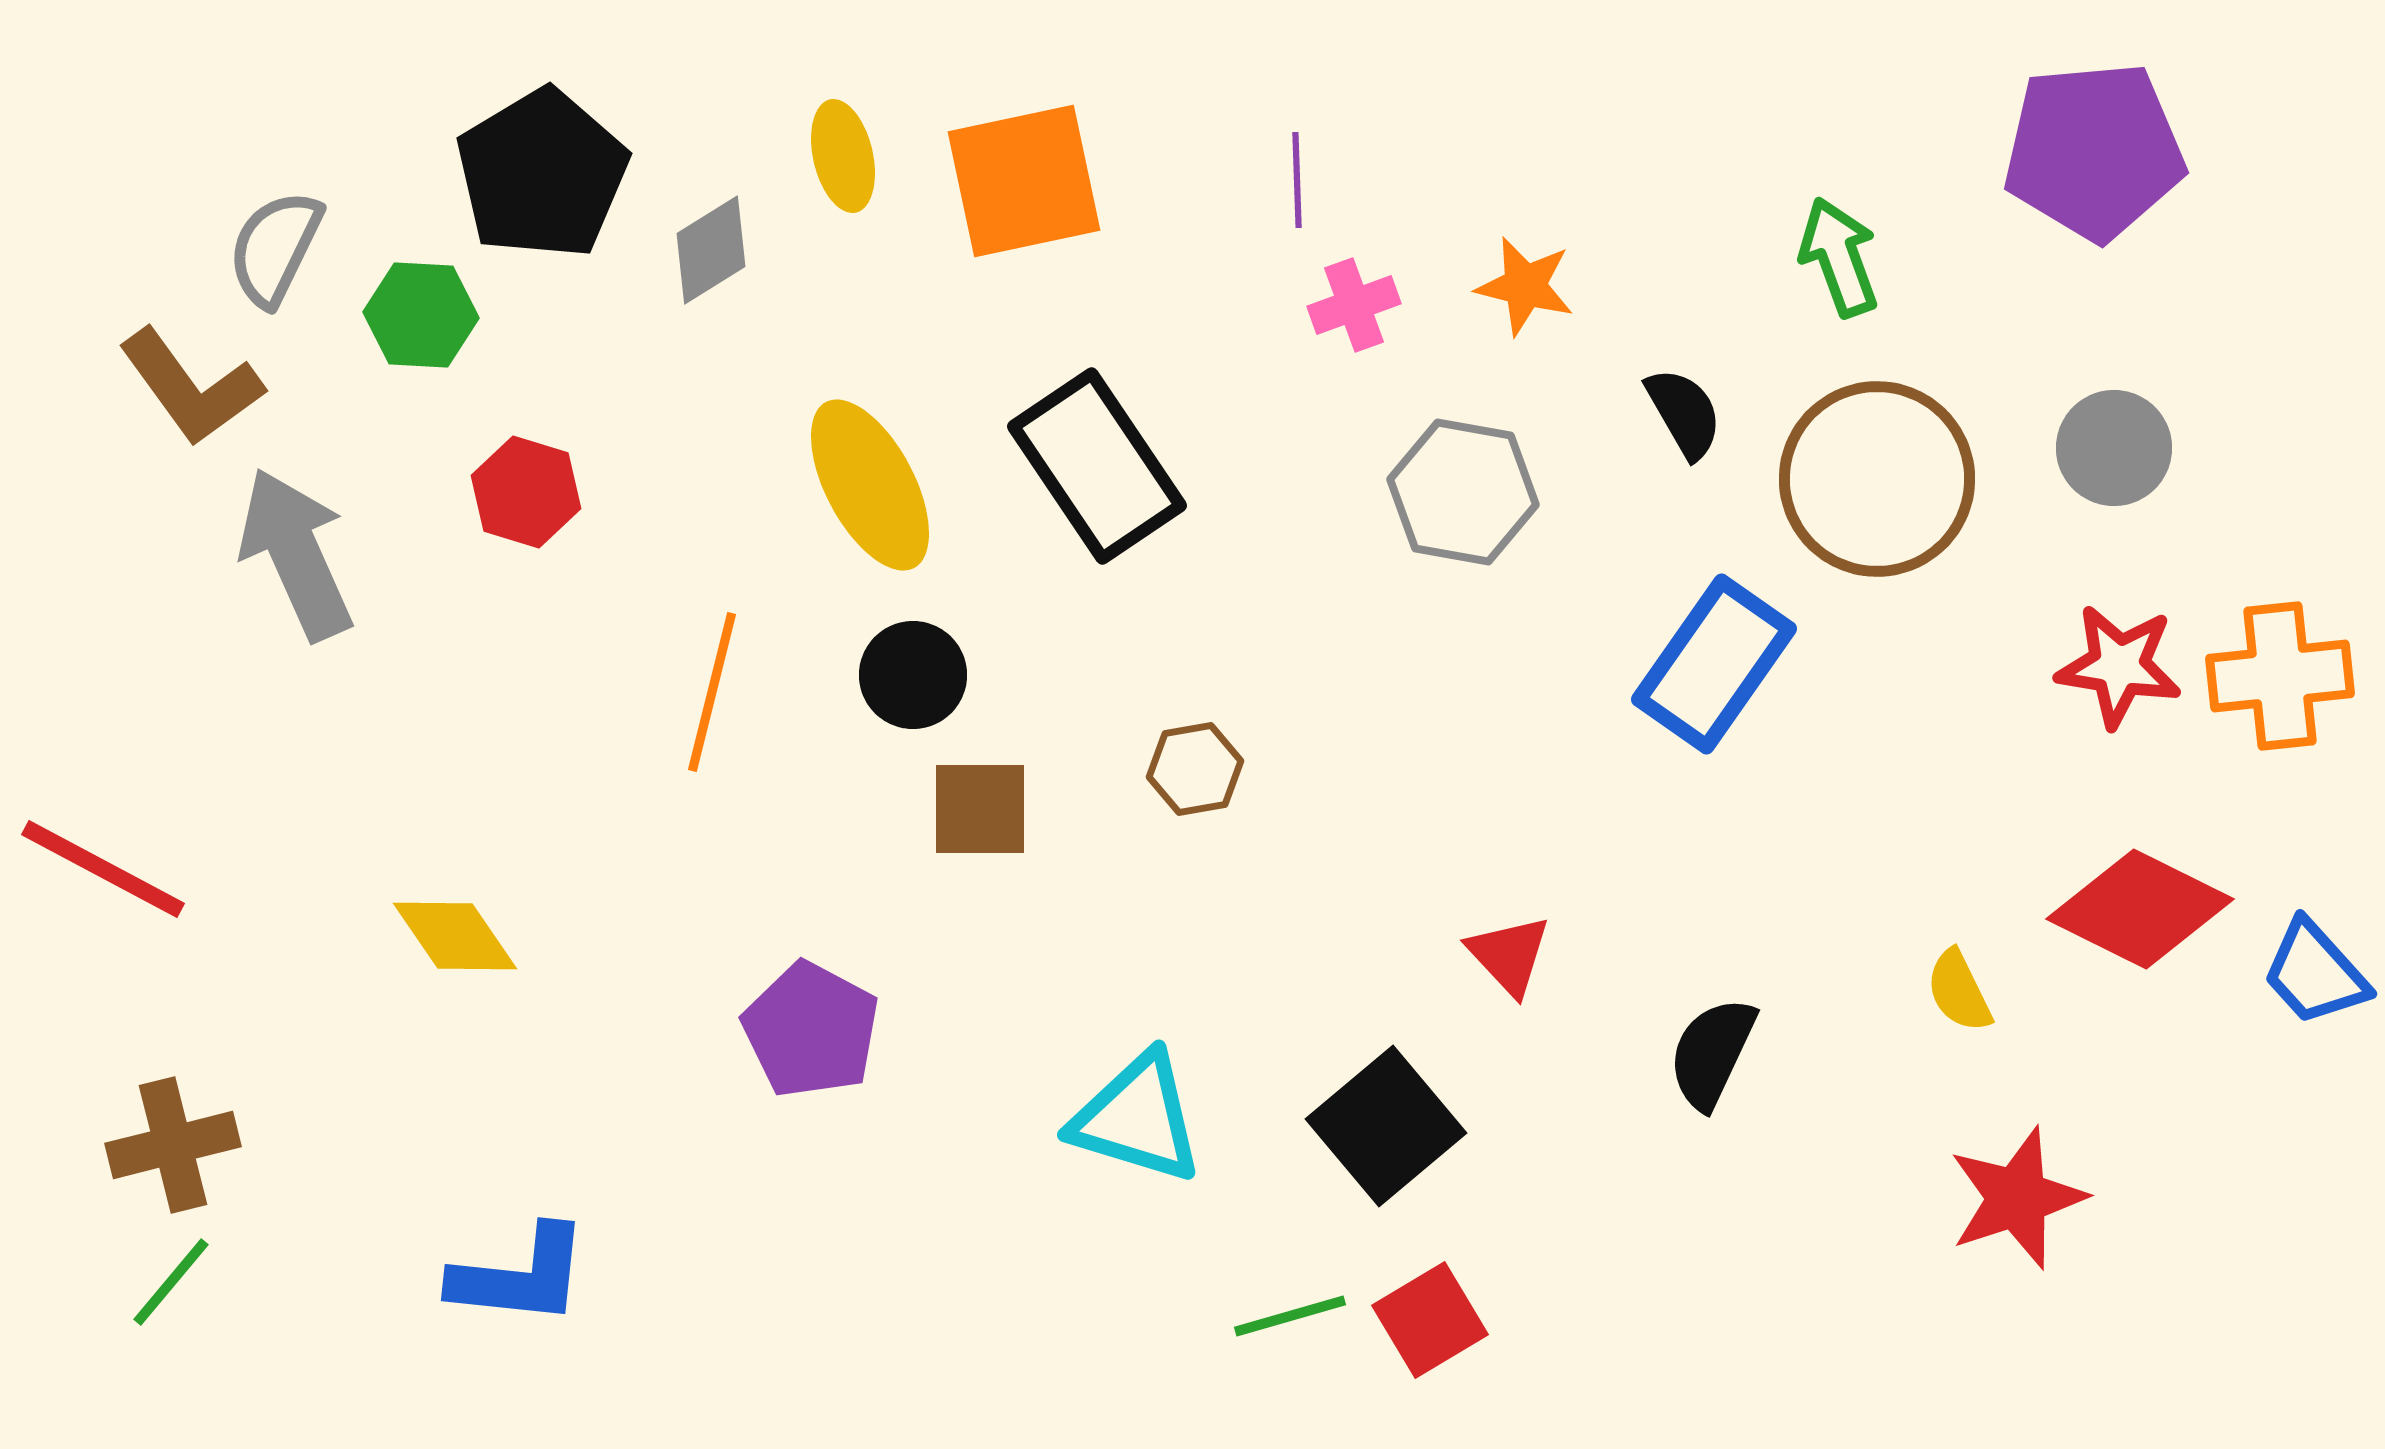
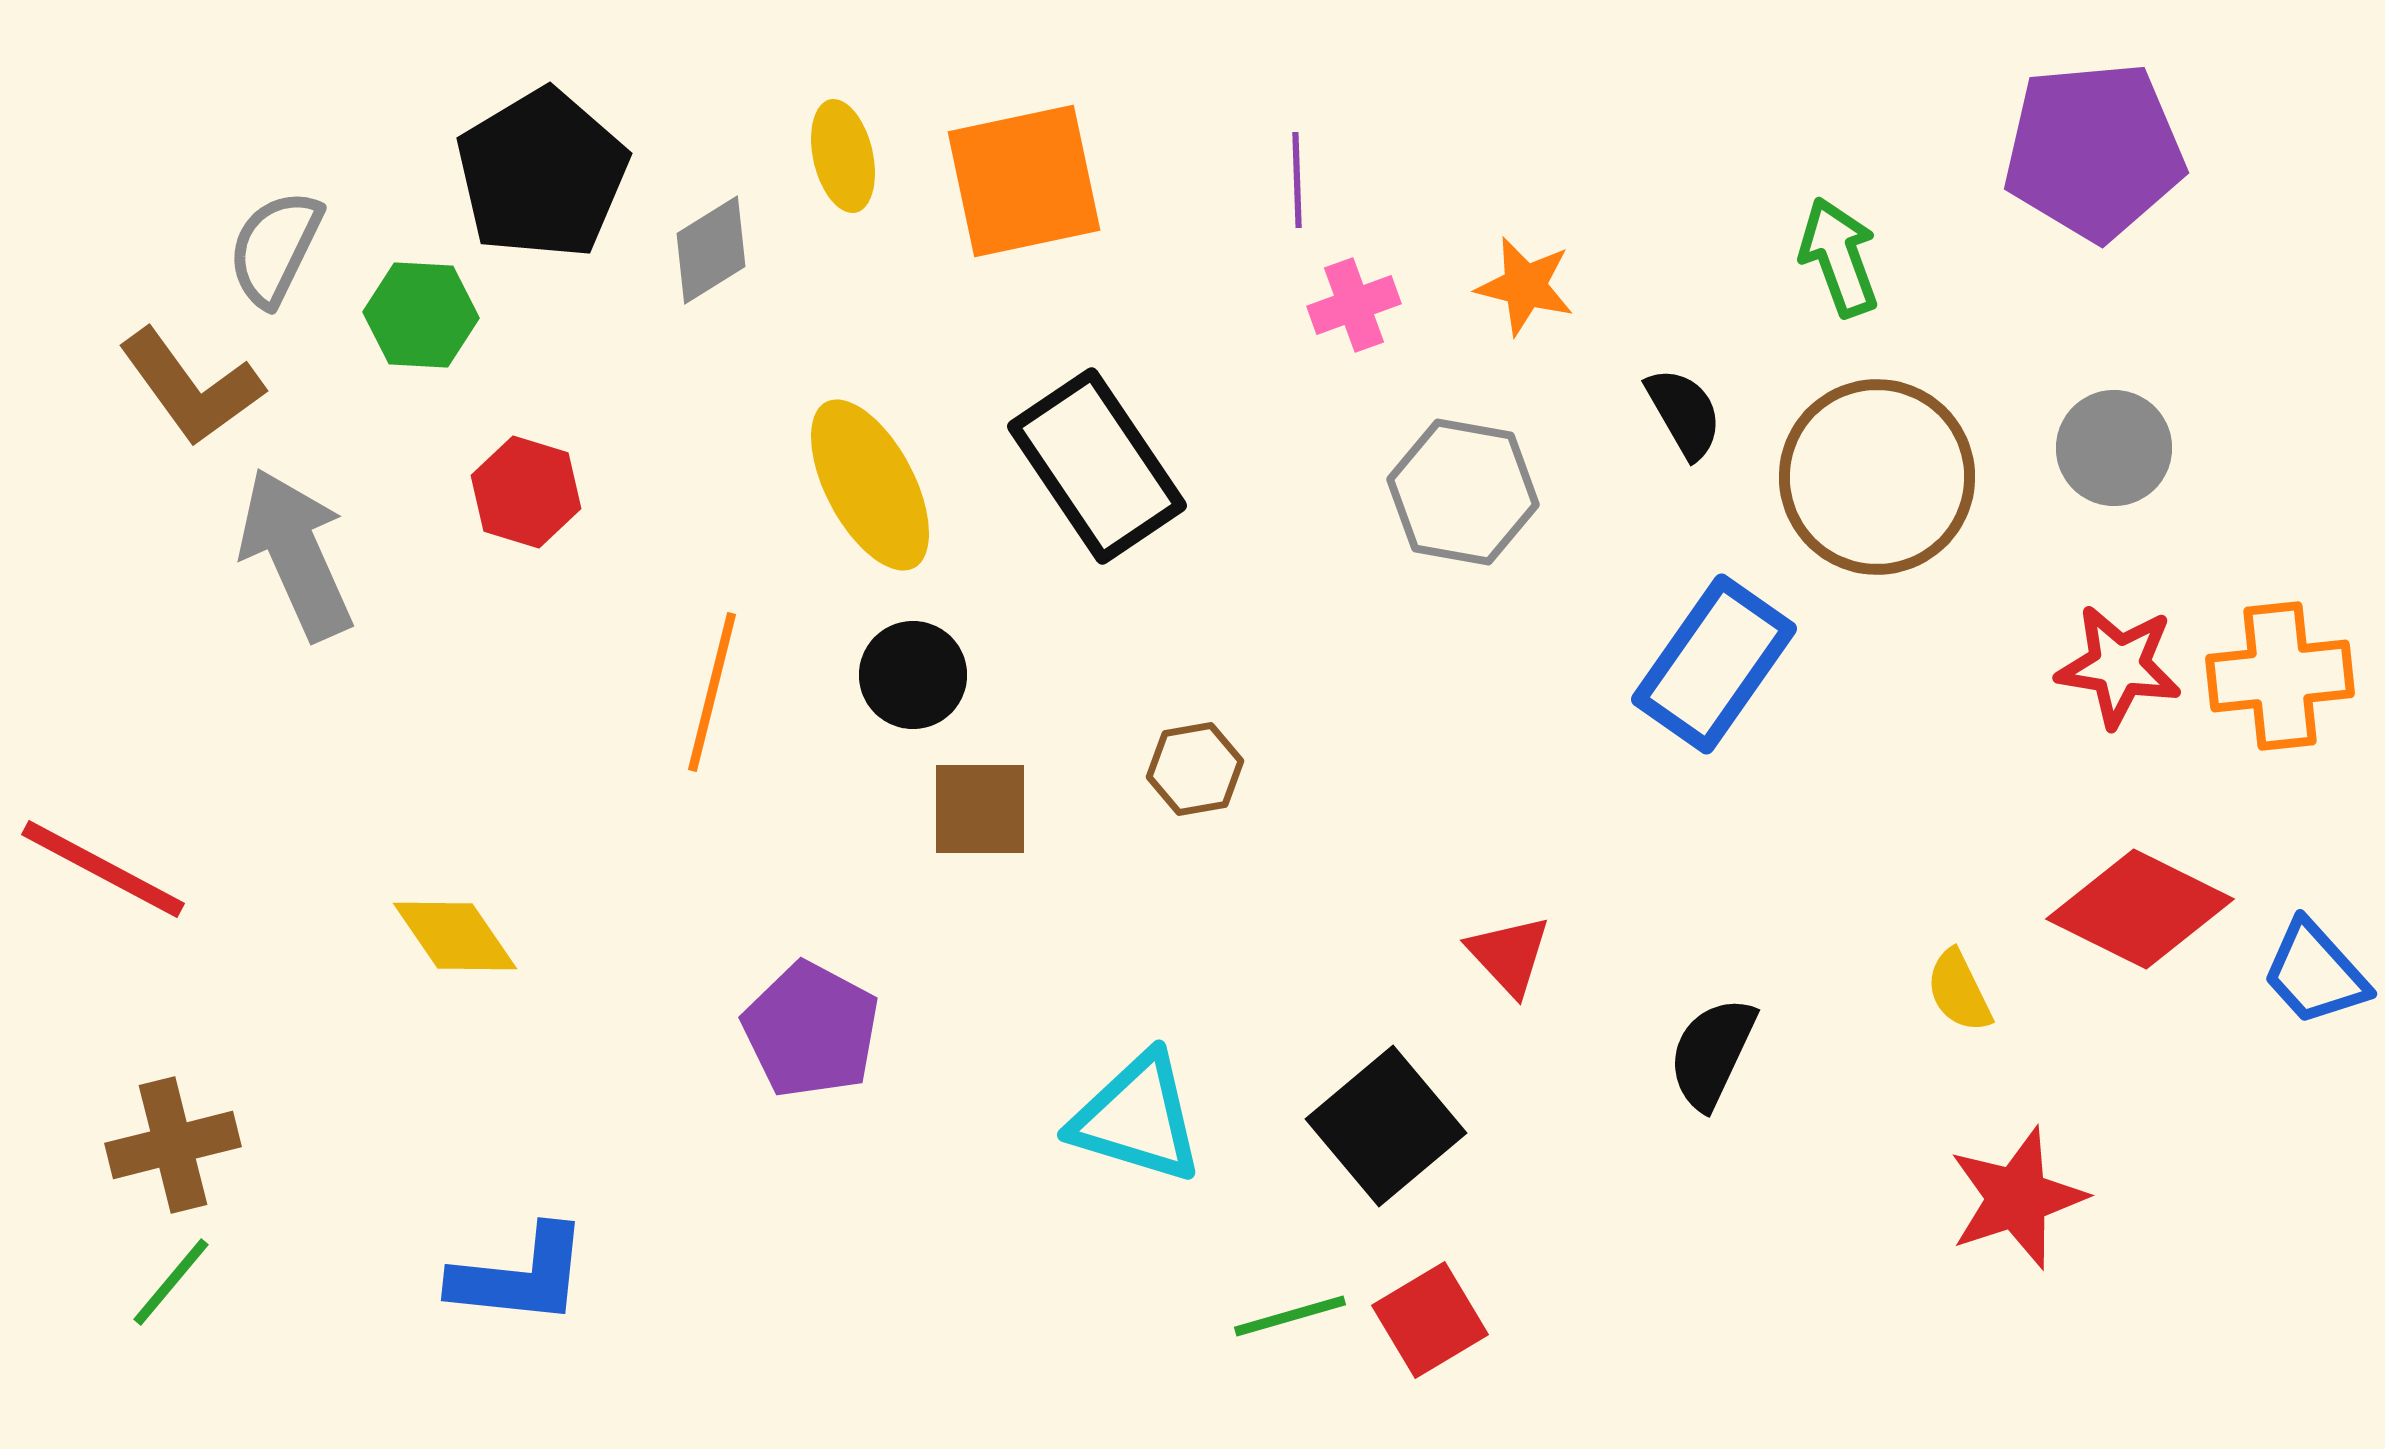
brown circle at (1877, 479): moved 2 px up
